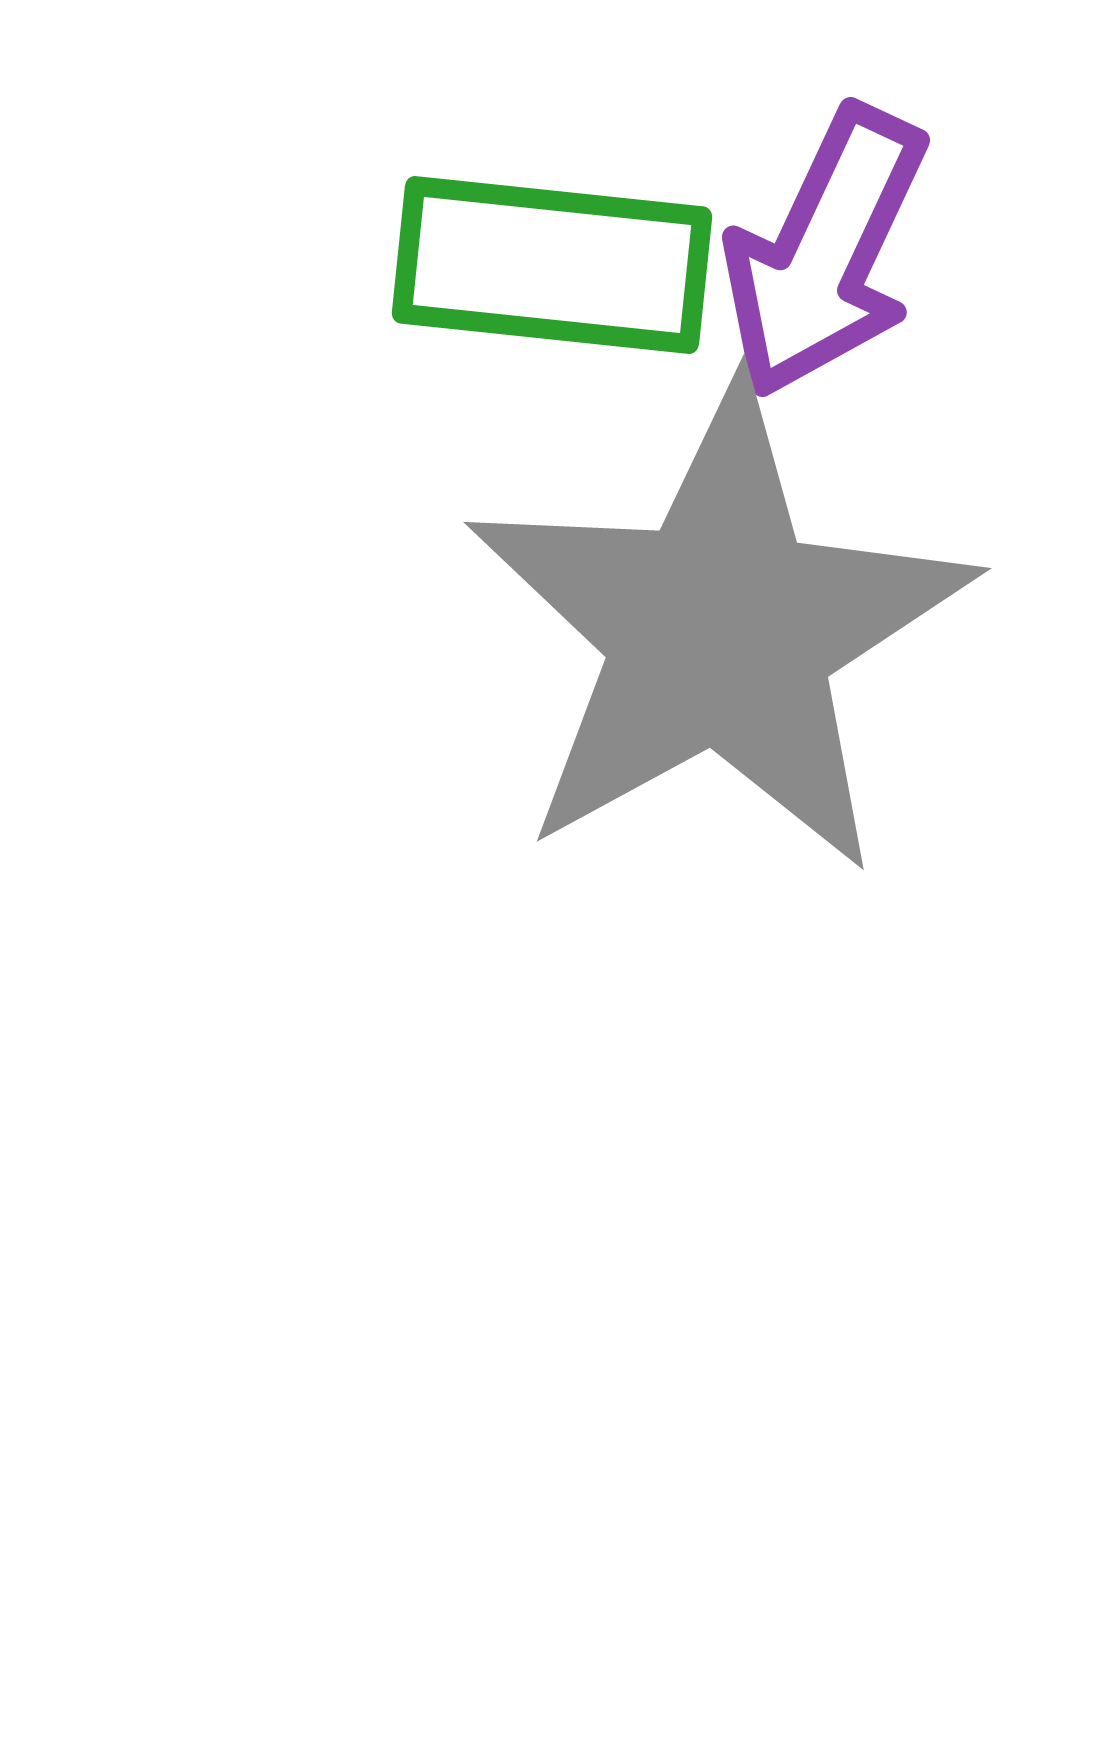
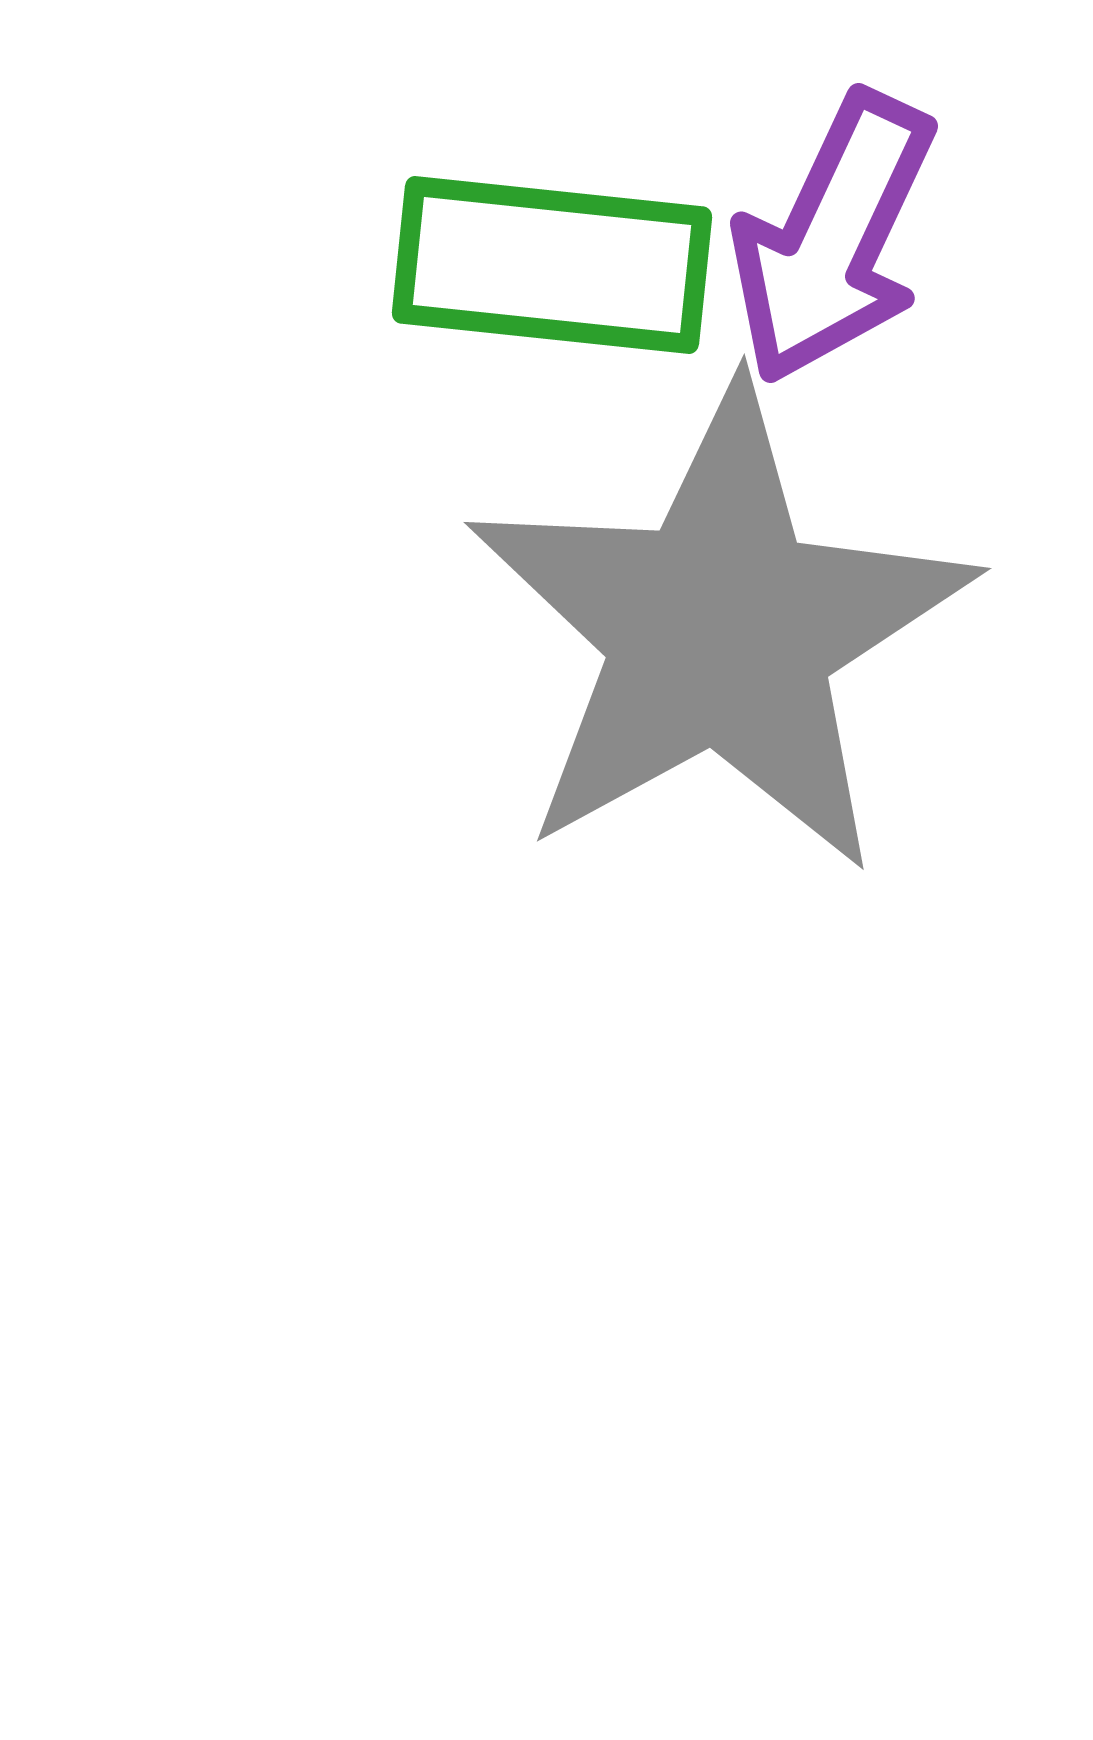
purple arrow: moved 8 px right, 14 px up
